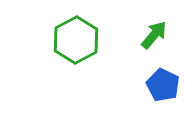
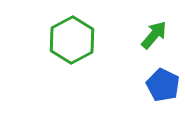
green hexagon: moved 4 px left
